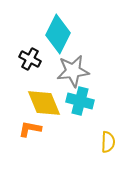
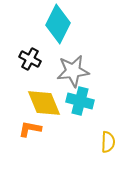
cyan diamond: moved 10 px up
